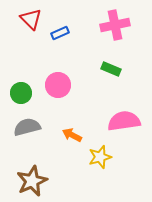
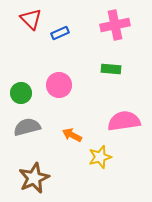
green rectangle: rotated 18 degrees counterclockwise
pink circle: moved 1 px right
brown star: moved 2 px right, 3 px up
